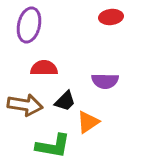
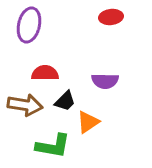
red semicircle: moved 1 px right, 5 px down
